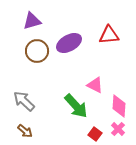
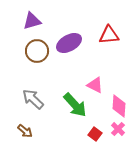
gray arrow: moved 9 px right, 2 px up
green arrow: moved 1 px left, 1 px up
